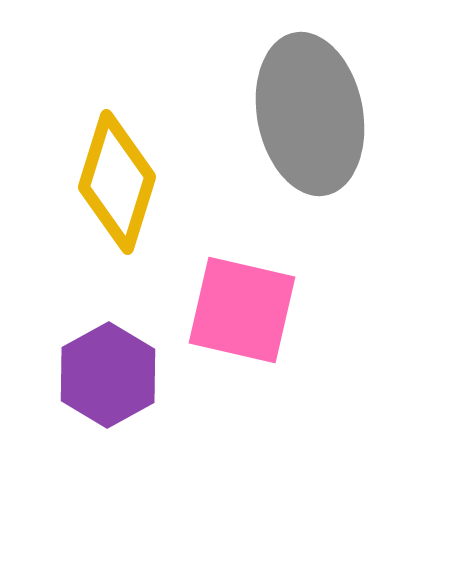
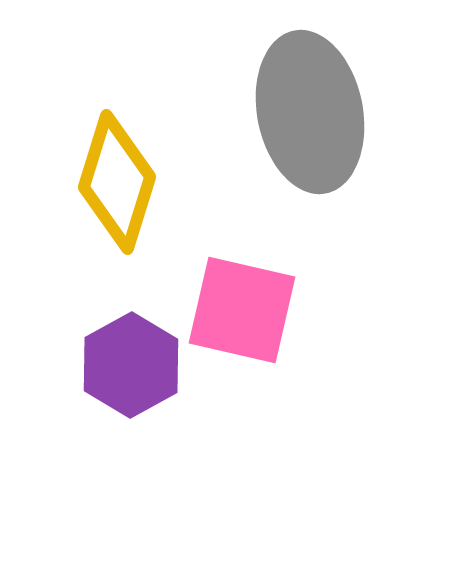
gray ellipse: moved 2 px up
purple hexagon: moved 23 px right, 10 px up
